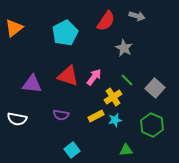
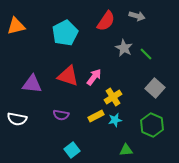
orange triangle: moved 2 px right, 2 px up; rotated 24 degrees clockwise
green line: moved 19 px right, 26 px up
